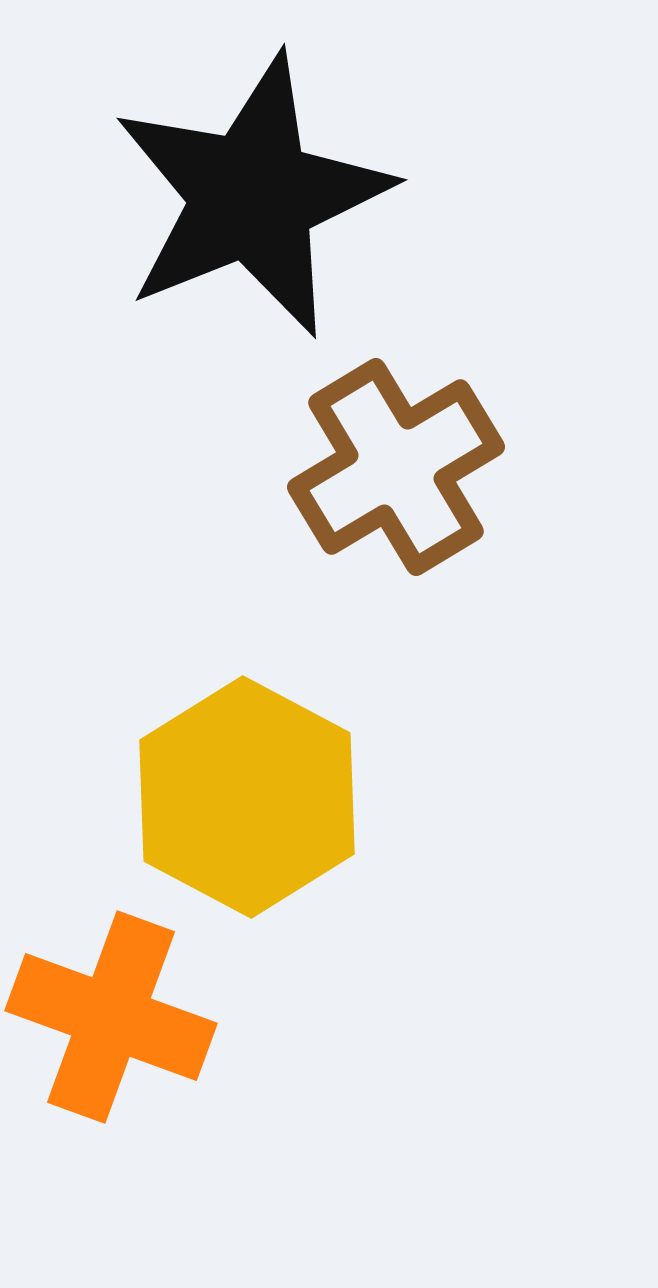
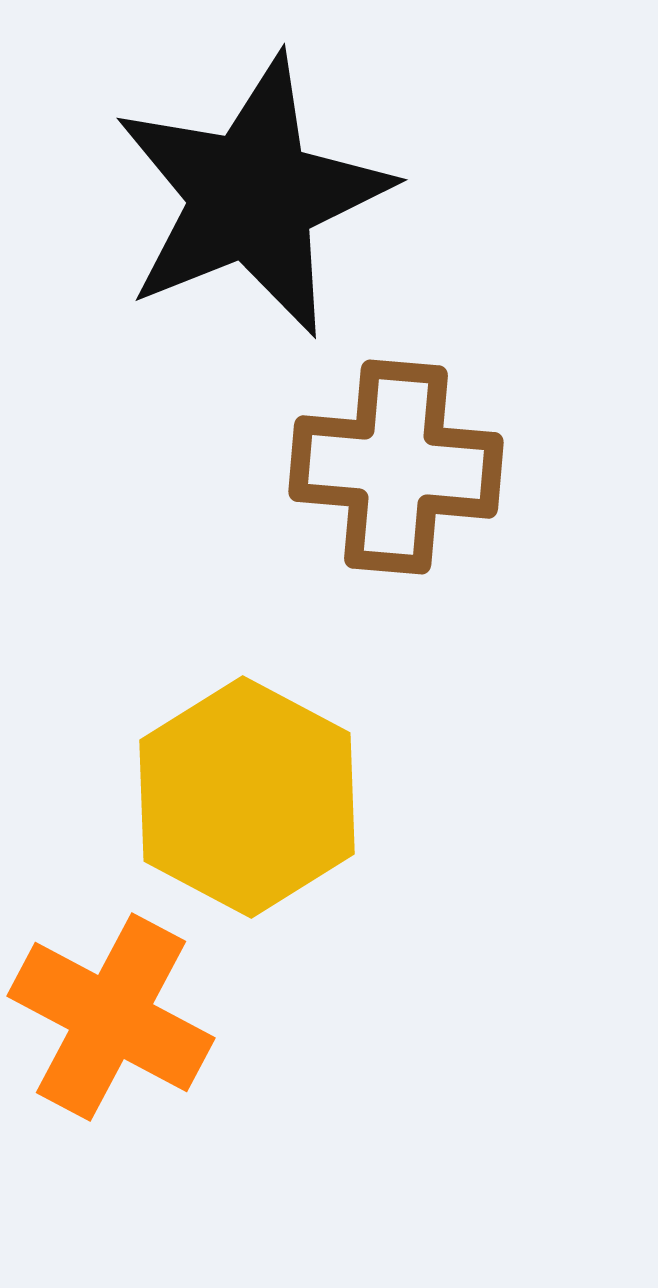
brown cross: rotated 36 degrees clockwise
orange cross: rotated 8 degrees clockwise
